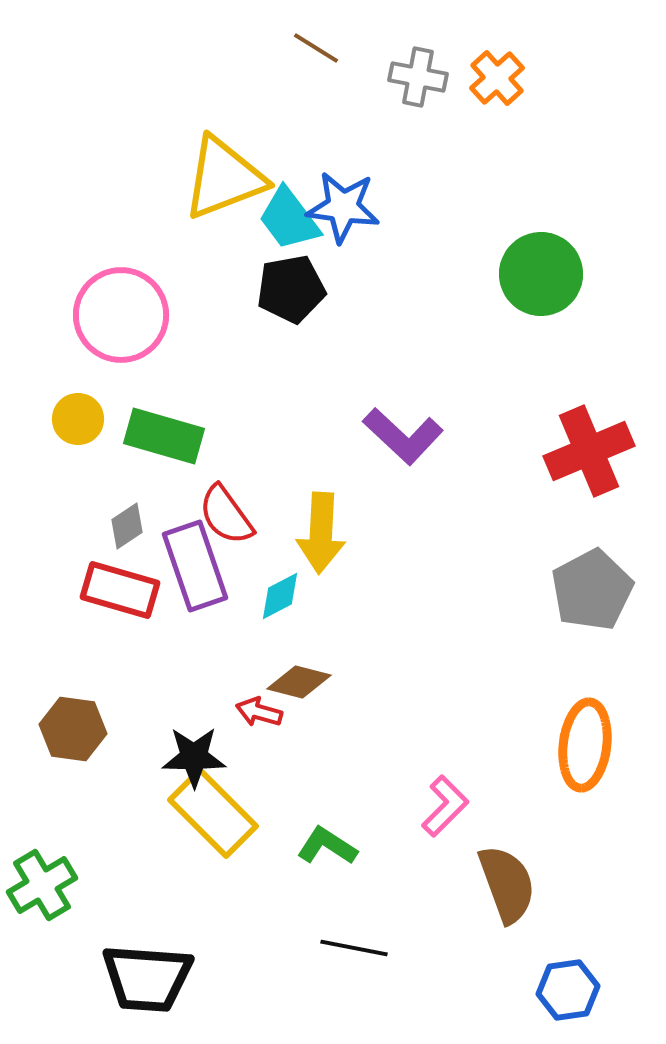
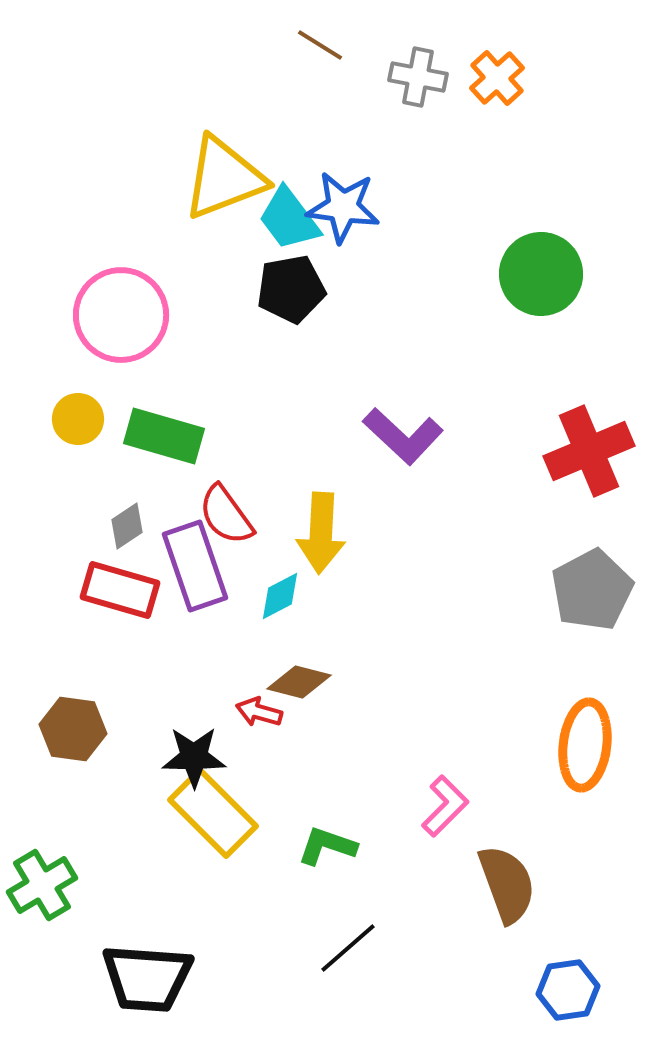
brown line: moved 4 px right, 3 px up
green L-shape: rotated 14 degrees counterclockwise
black line: moved 6 px left; rotated 52 degrees counterclockwise
